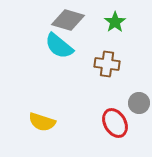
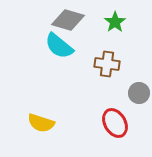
gray circle: moved 10 px up
yellow semicircle: moved 1 px left, 1 px down
